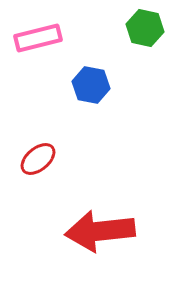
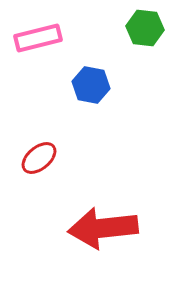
green hexagon: rotated 6 degrees counterclockwise
red ellipse: moved 1 px right, 1 px up
red arrow: moved 3 px right, 3 px up
